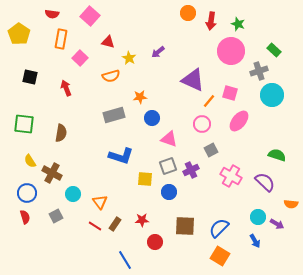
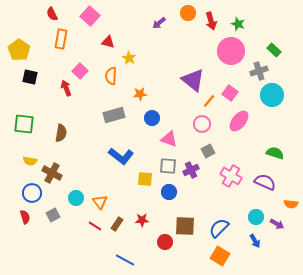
red semicircle at (52, 14): rotated 56 degrees clockwise
red arrow at (211, 21): rotated 24 degrees counterclockwise
yellow pentagon at (19, 34): moved 16 px down
purple arrow at (158, 52): moved 1 px right, 29 px up
pink square at (80, 58): moved 13 px down
orange semicircle at (111, 76): rotated 108 degrees clockwise
purple triangle at (193, 80): rotated 15 degrees clockwise
pink square at (230, 93): rotated 21 degrees clockwise
orange star at (140, 97): moved 3 px up
gray square at (211, 150): moved 3 px left, 1 px down
green semicircle at (277, 155): moved 2 px left, 2 px up
blue L-shape at (121, 156): rotated 20 degrees clockwise
yellow semicircle at (30, 161): rotated 48 degrees counterclockwise
gray square at (168, 166): rotated 24 degrees clockwise
purple semicircle at (265, 182): rotated 20 degrees counterclockwise
blue circle at (27, 193): moved 5 px right
cyan circle at (73, 194): moved 3 px right, 4 px down
gray square at (56, 216): moved 3 px left, 1 px up
cyan circle at (258, 217): moved 2 px left
brown rectangle at (115, 224): moved 2 px right
red circle at (155, 242): moved 10 px right
blue line at (125, 260): rotated 30 degrees counterclockwise
